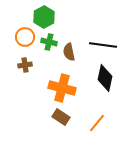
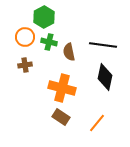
black diamond: moved 1 px up
